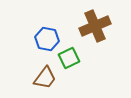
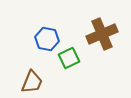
brown cross: moved 7 px right, 8 px down
brown trapezoid: moved 13 px left, 4 px down; rotated 15 degrees counterclockwise
